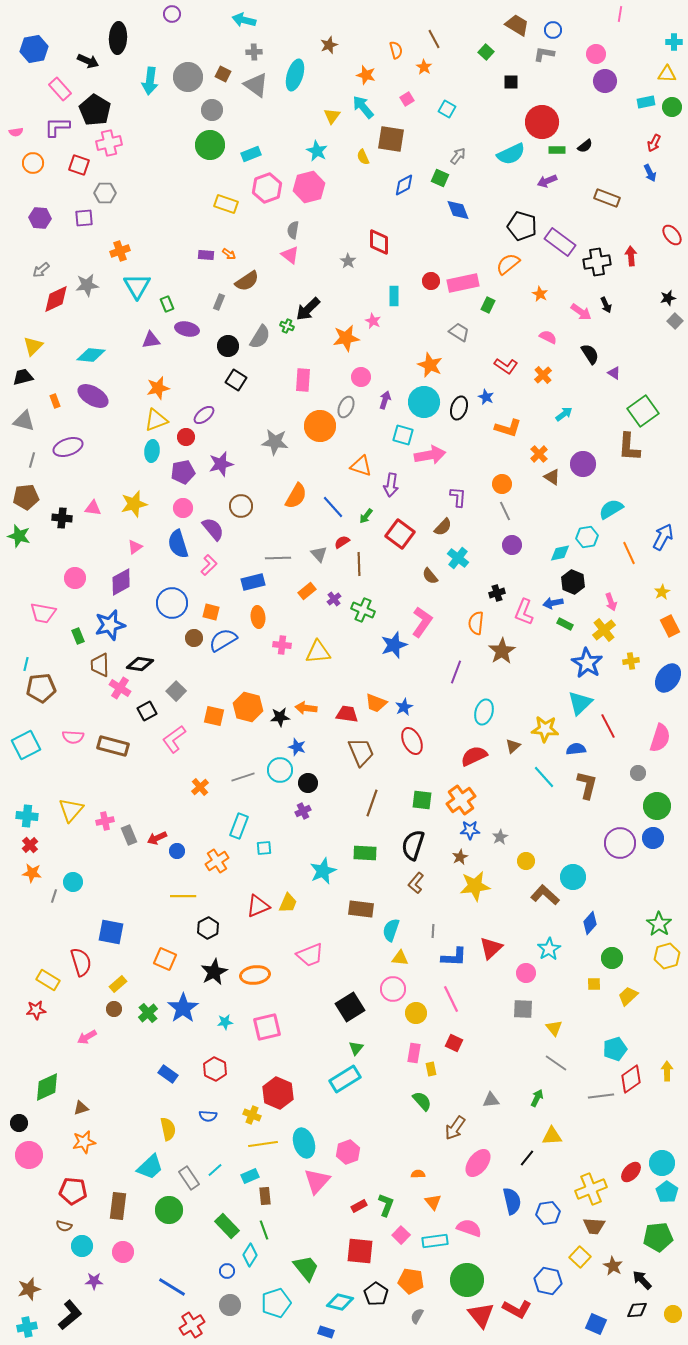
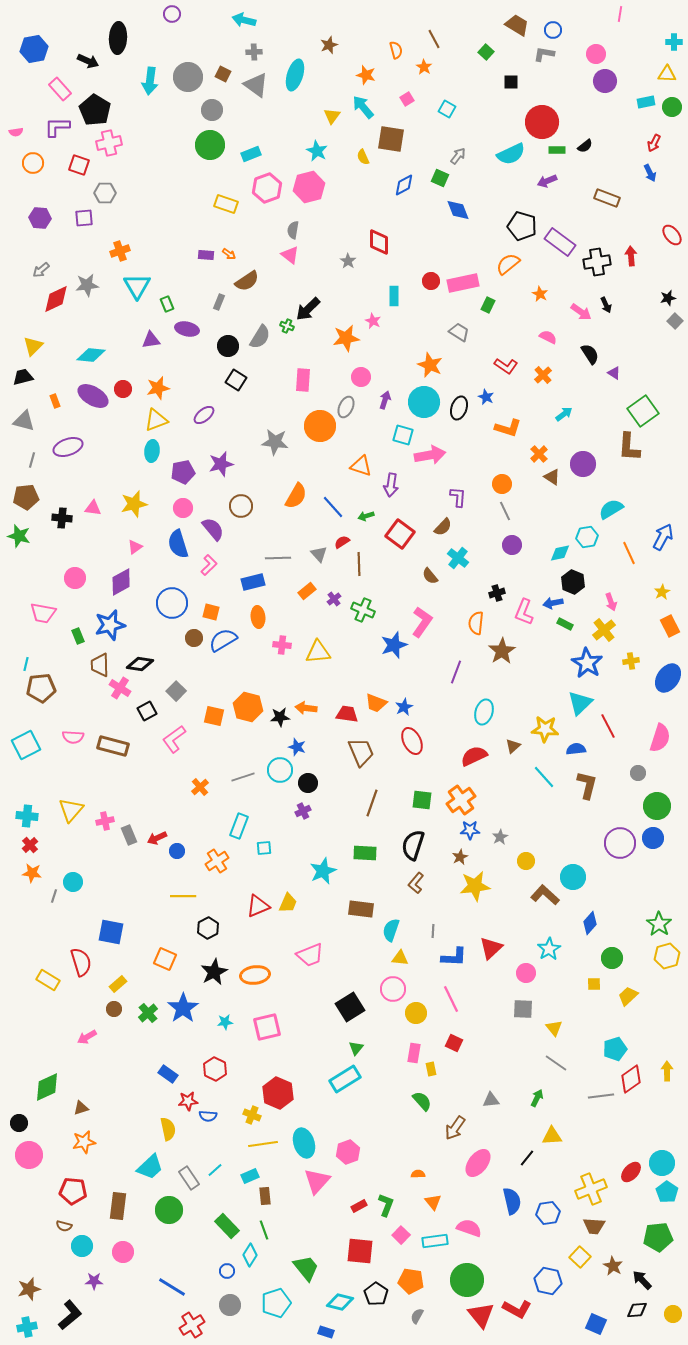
red circle at (186, 437): moved 63 px left, 48 px up
green arrow at (366, 516): rotated 35 degrees clockwise
red star at (36, 1010): moved 152 px right, 91 px down
